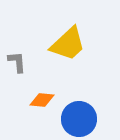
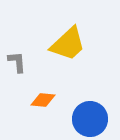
orange diamond: moved 1 px right
blue circle: moved 11 px right
